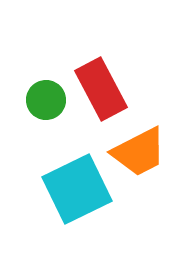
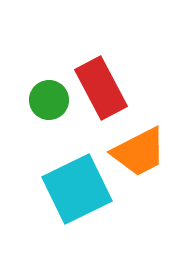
red rectangle: moved 1 px up
green circle: moved 3 px right
